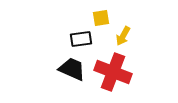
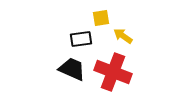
yellow arrow: rotated 96 degrees clockwise
